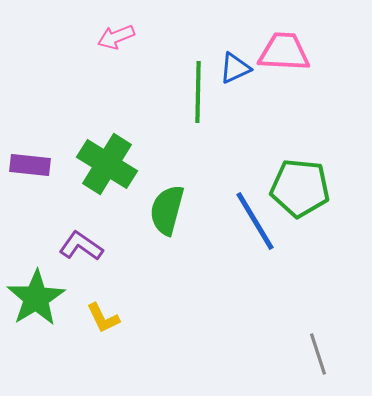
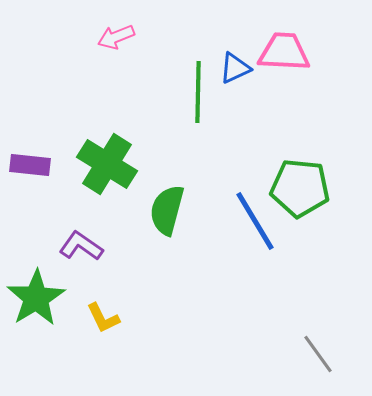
gray line: rotated 18 degrees counterclockwise
